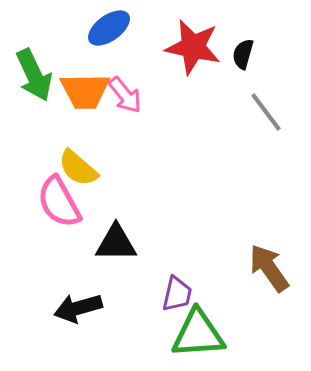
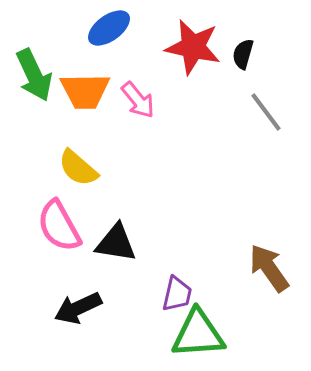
pink arrow: moved 13 px right, 5 px down
pink semicircle: moved 24 px down
black triangle: rotated 9 degrees clockwise
black arrow: rotated 9 degrees counterclockwise
